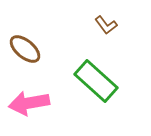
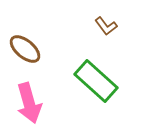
brown L-shape: moved 1 px down
pink arrow: rotated 96 degrees counterclockwise
